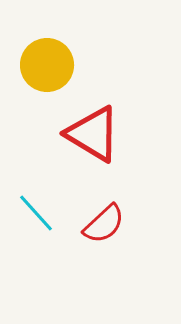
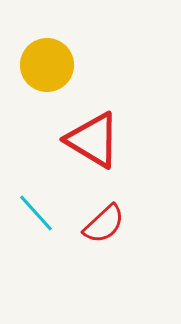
red triangle: moved 6 px down
